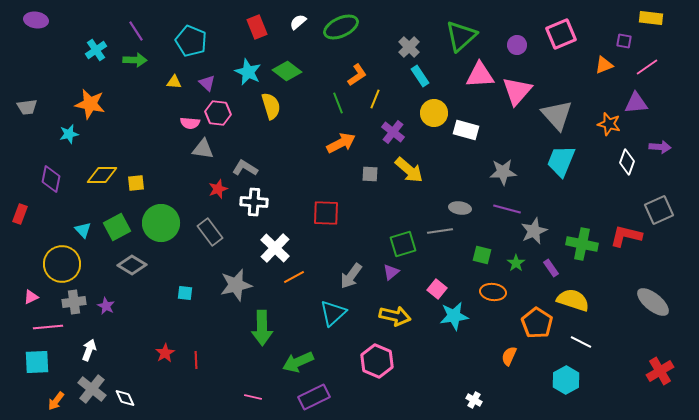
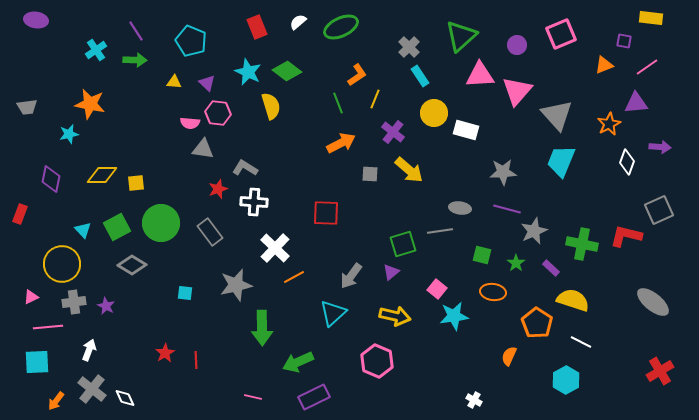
orange star at (609, 124): rotated 30 degrees clockwise
purple rectangle at (551, 268): rotated 12 degrees counterclockwise
